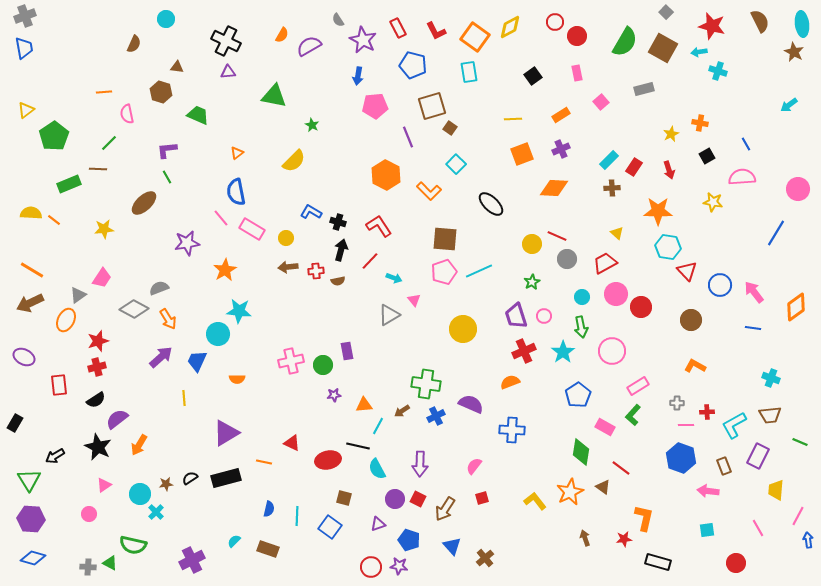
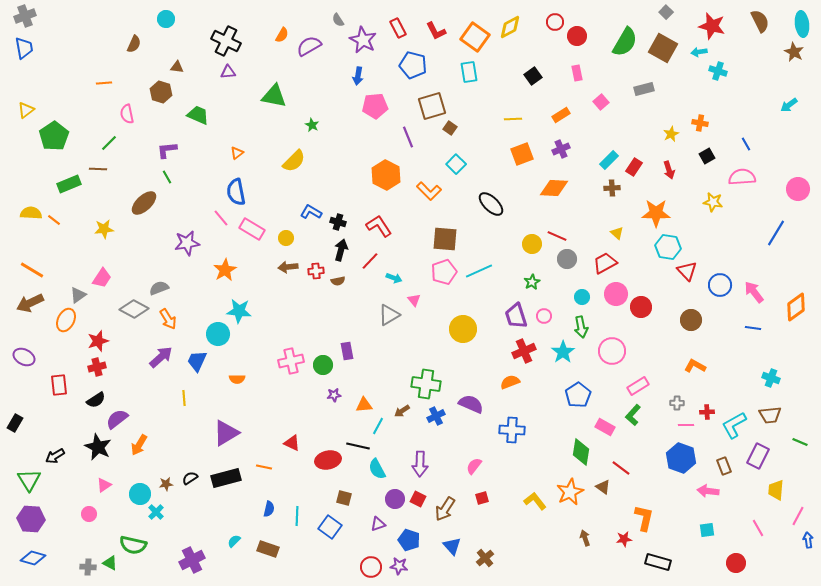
orange line at (104, 92): moved 9 px up
orange star at (658, 211): moved 2 px left, 2 px down
orange line at (264, 462): moved 5 px down
